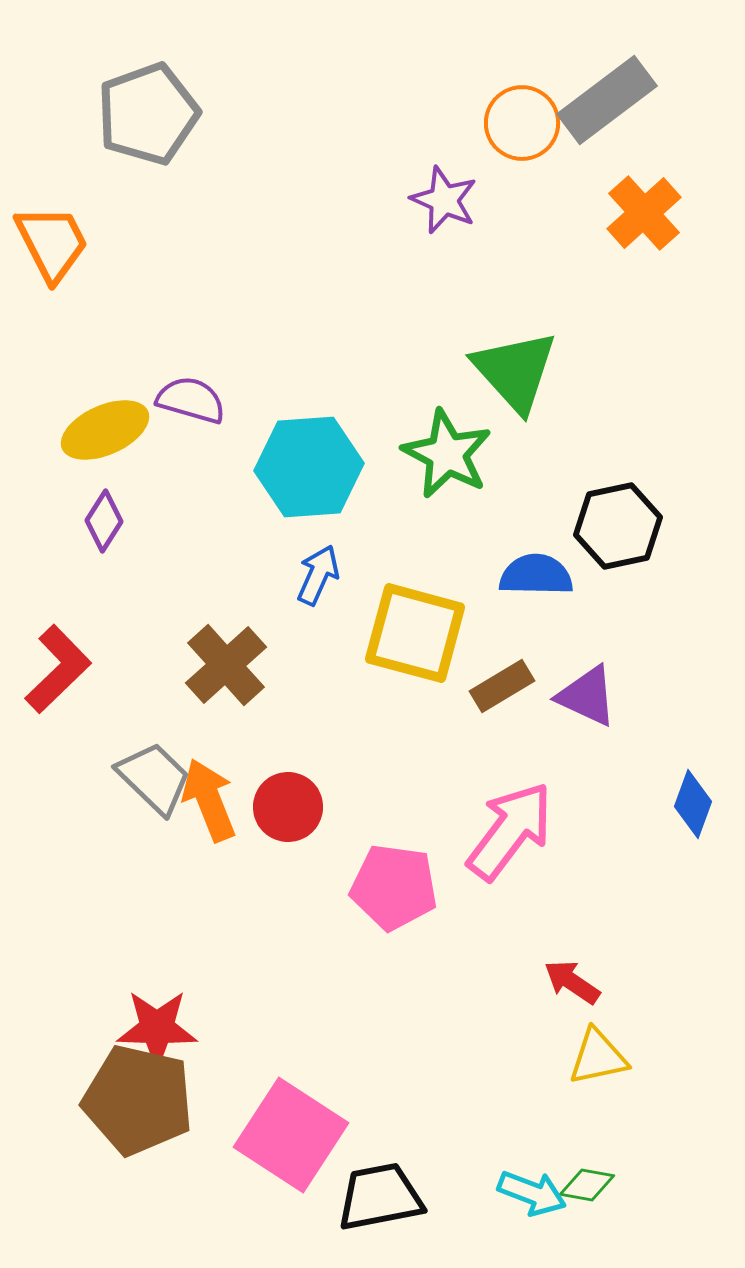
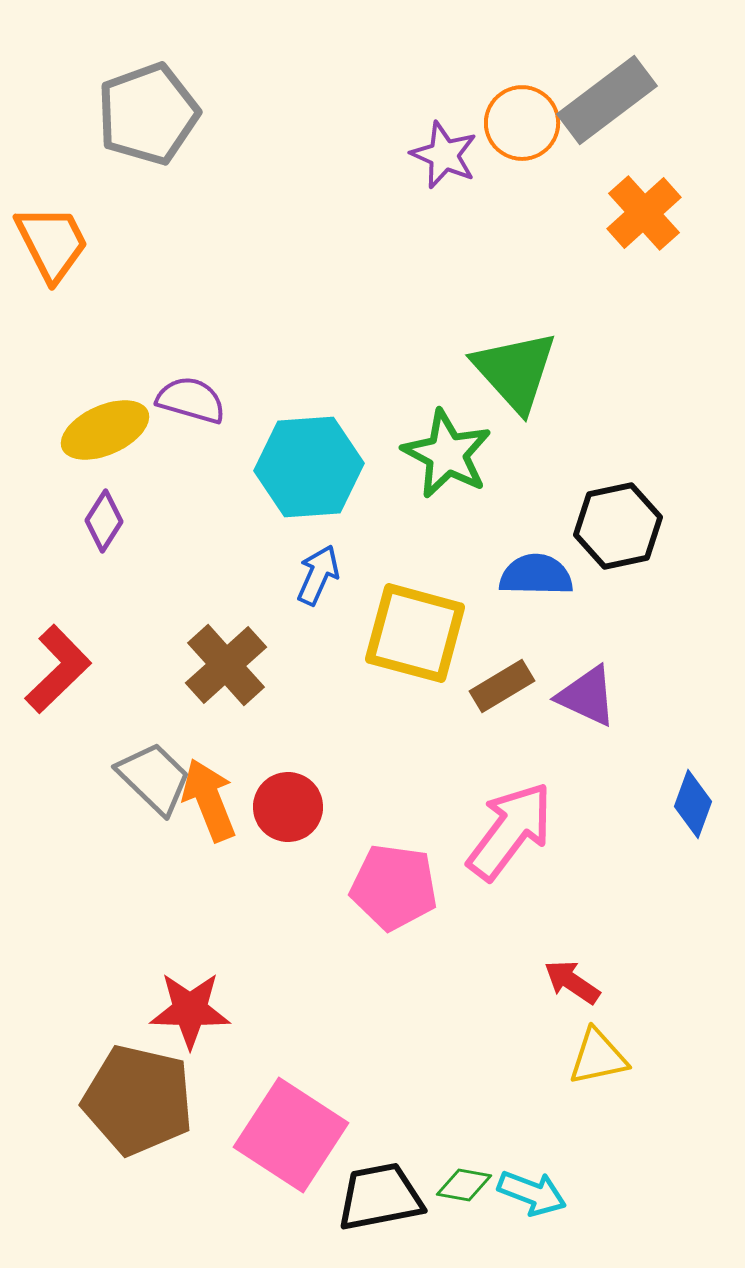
purple star: moved 45 px up
red star: moved 33 px right, 18 px up
green diamond: moved 123 px left
